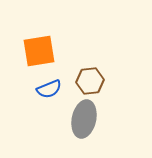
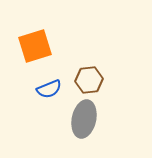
orange square: moved 4 px left, 5 px up; rotated 8 degrees counterclockwise
brown hexagon: moved 1 px left, 1 px up
